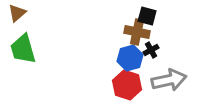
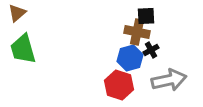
black square: moved 1 px left; rotated 18 degrees counterclockwise
red hexagon: moved 8 px left
